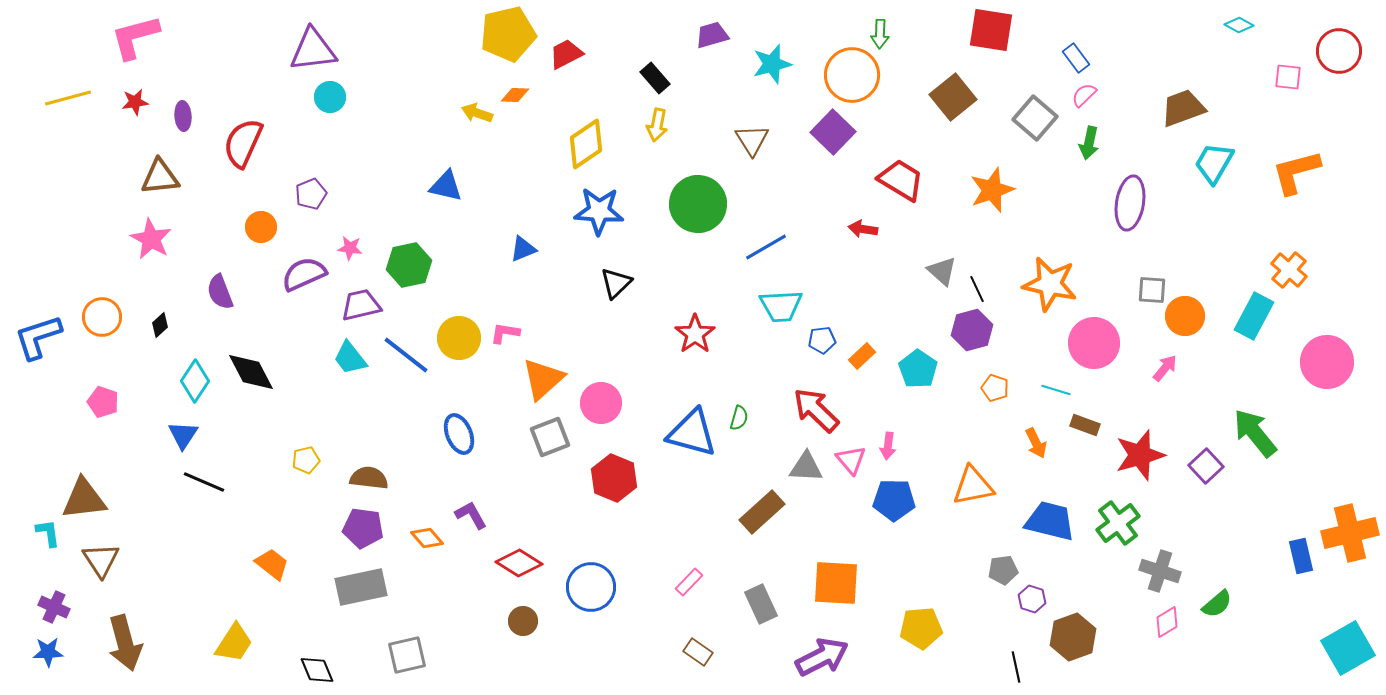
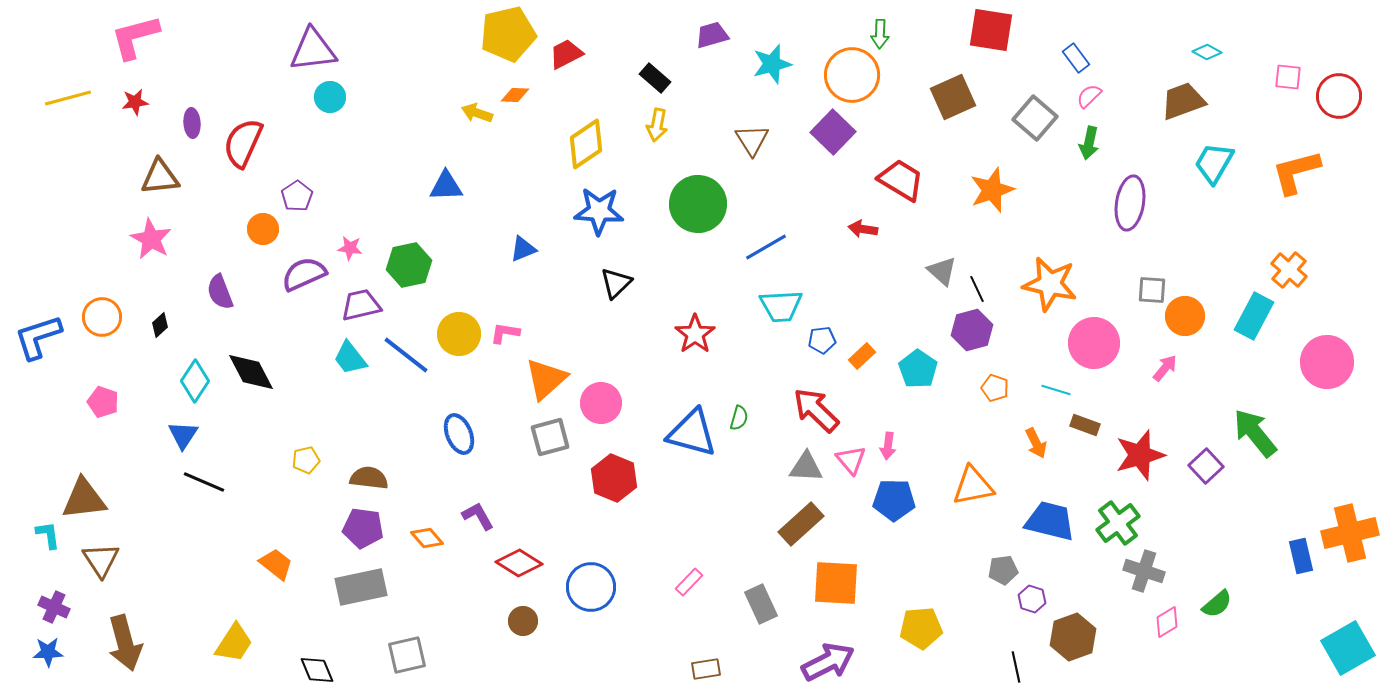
cyan diamond at (1239, 25): moved 32 px left, 27 px down
red circle at (1339, 51): moved 45 px down
black rectangle at (655, 78): rotated 8 degrees counterclockwise
pink semicircle at (1084, 95): moved 5 px right, 1 px down
brown square at (953, 97): rotated 15 degrees clockwise
brown trapezoid at (1183, 108): moved 7 px up
purple ellipse at (183, 116): moved 9 px right, 7 px down
blue triangle at (446, 186): rotated 15 degrees counterclockwise
purple pentagon at (311, 194): moved 14 px left, 2 px down; rotated 12 degrees counterclockwise
orange circle at (261, 227): moved 2 px right, 2 px down
yellow circle at (459, 338): moved 4 px up
orange triangle at (543, 379): moved 3 px right
gray square at (550, 437): rotated 6 degrees clockwise
brown rectangle at (762, 512): moved 39 px right, 12 px down
purple L-shape at (471, 515): moved 7 px right, 1 px down
cyan L-shape at (48, 533): moved 2 px down
orange trapezoid at (272, 564): moved 4 px right
gray cross at (1160, 571): moved 16 px left
brown rectangle at (698, 652): moved 8 px right, 17 px down; rotated 44 degrees counterclockwise
purple arrow at (822, 657): moved 6 px right, 5 px down
